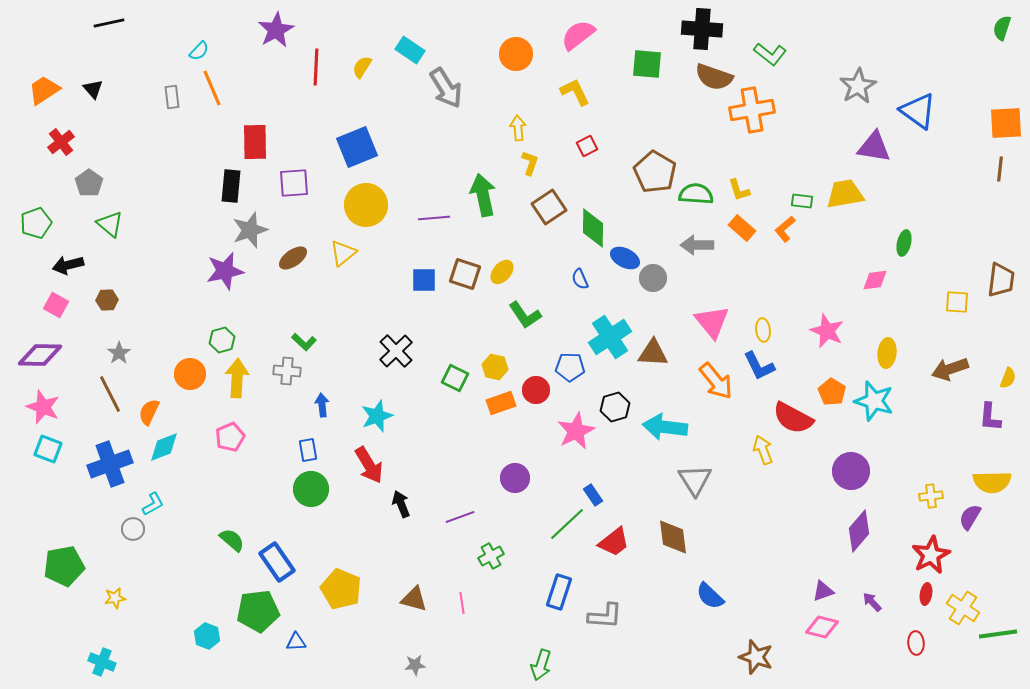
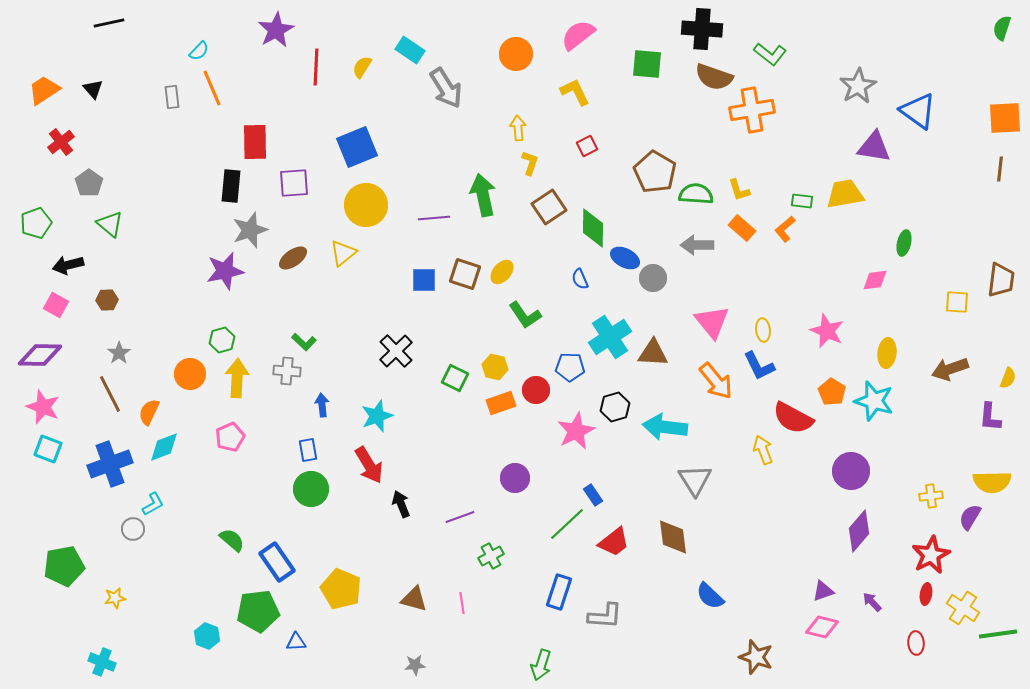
orange square at (1006, 123): moved 1 px left, 5 px up
